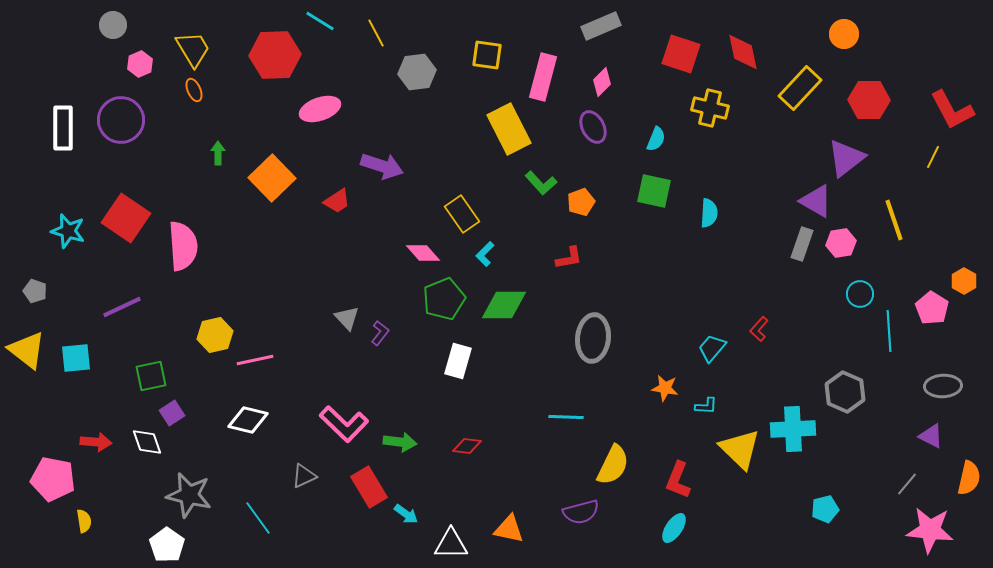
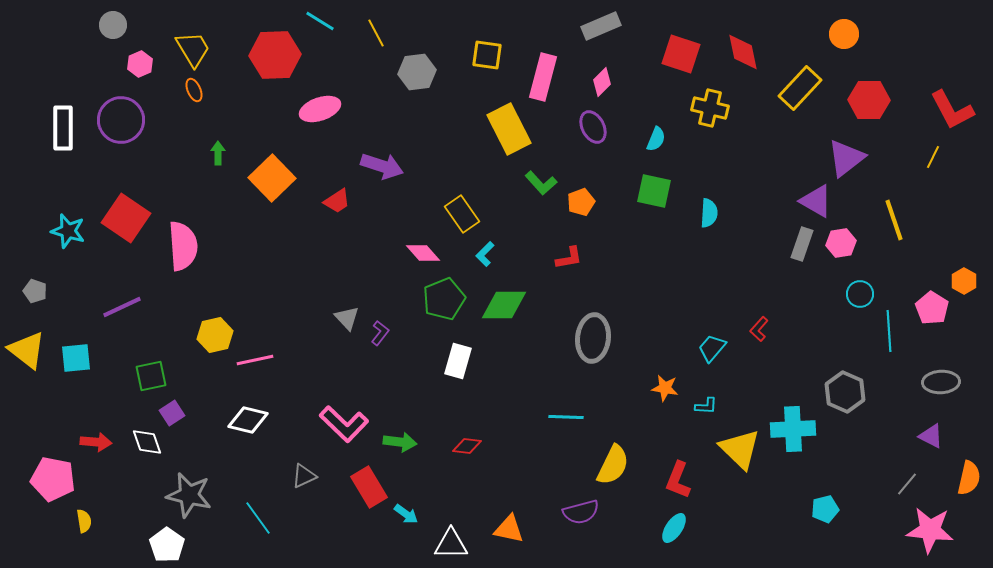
gray ellipse at (943, 386): moved 2 px left, 4 px up
